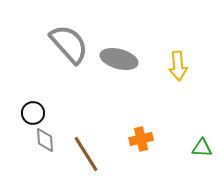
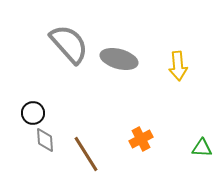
orange cross: rotated 15 degrees counterclockwise
